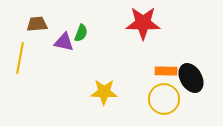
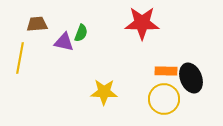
red star: moved 1 px left
black ellipse: rotated 8 degrees clockwise
